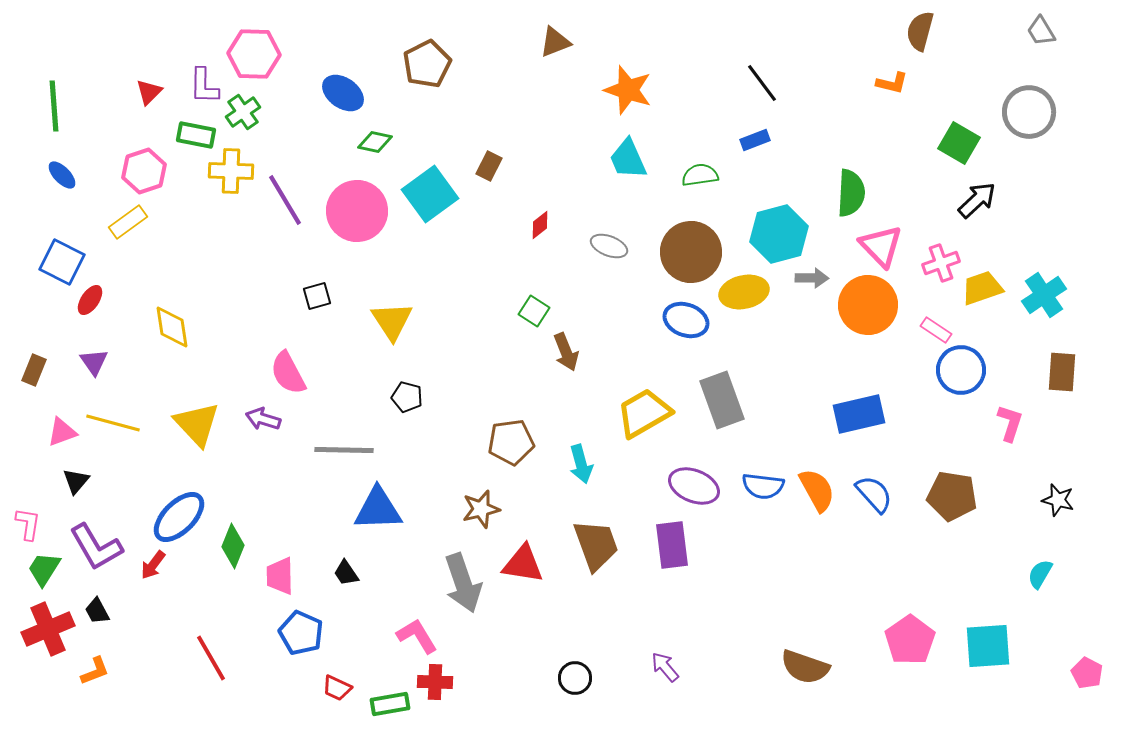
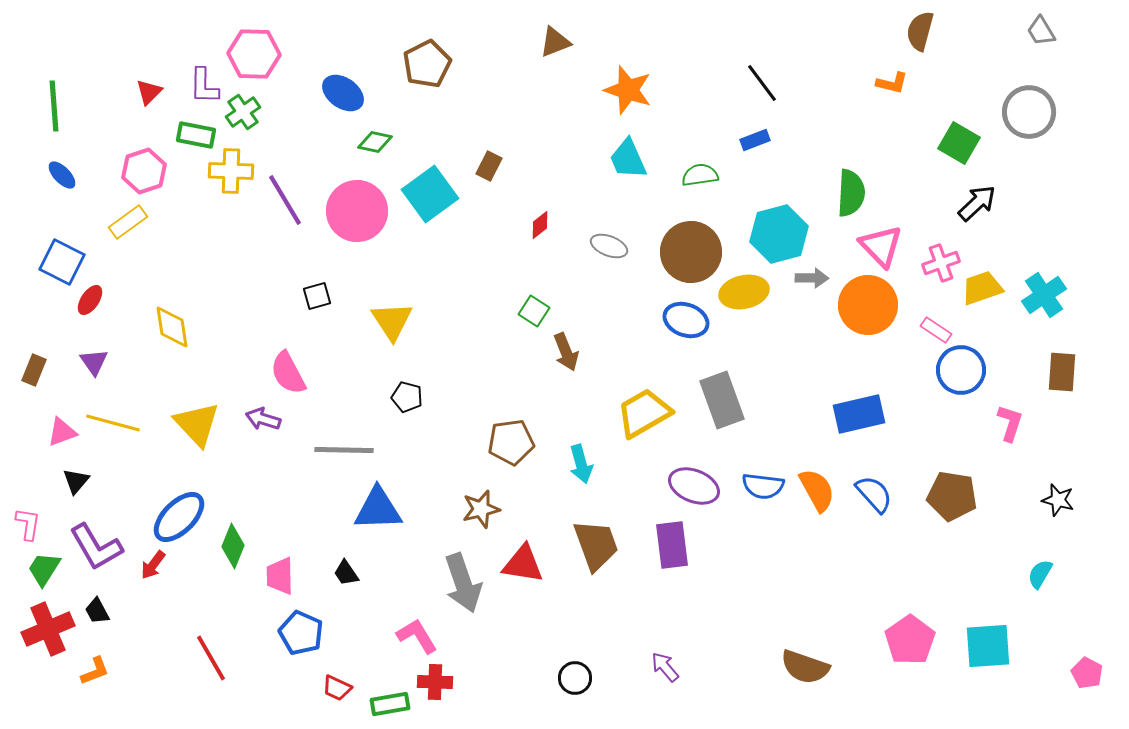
black arrow at (977, 200): moved 3 px down
